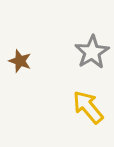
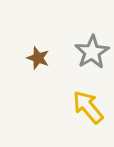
brown star: moved 18 px right, 3 px up
